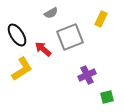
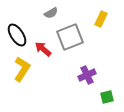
yellow L-shape: rotated 25 degrees counterclockwise
